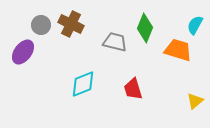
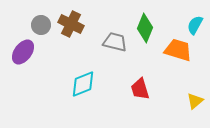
red trapezoid: moved 7 px right
